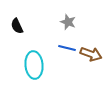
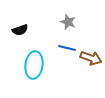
black semicircle: moved 3 px right, 4 px down; rotated 84 degrees counterclockwise
brown arrow: moved 4 px down
cyan ellipse: rotated 12 degrees clockwise
